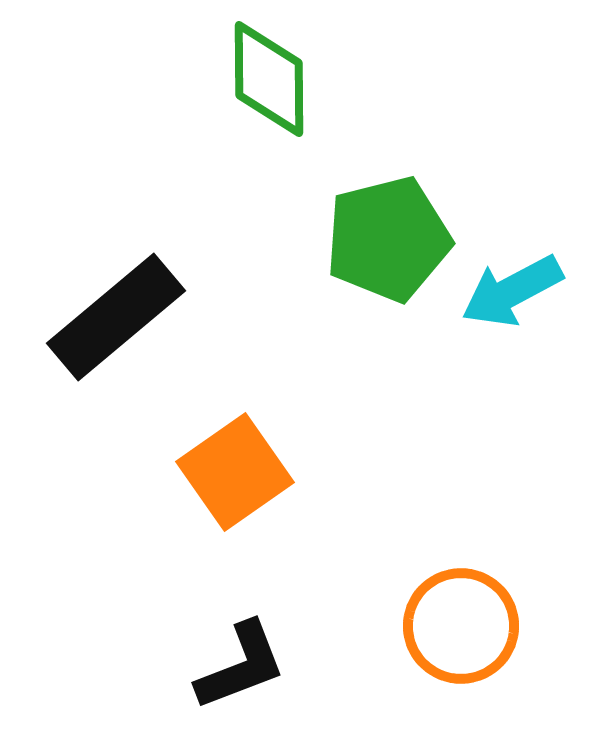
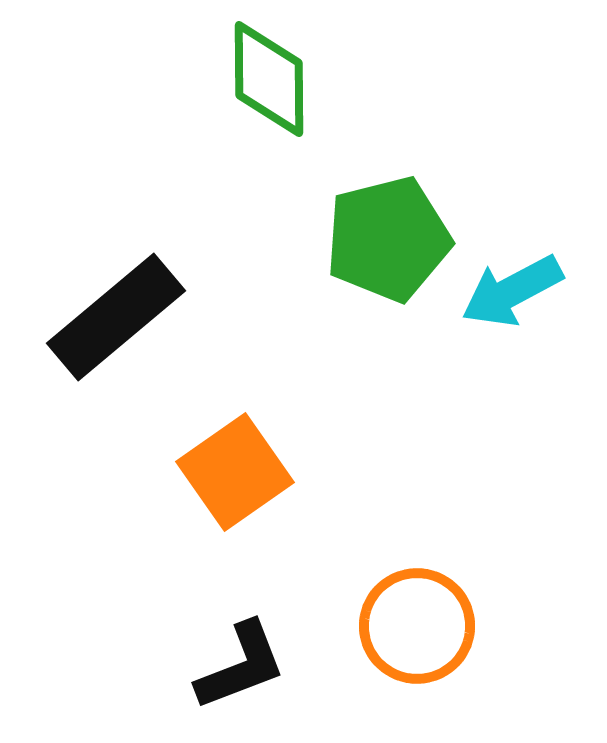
orange circle: moved 44 px left
